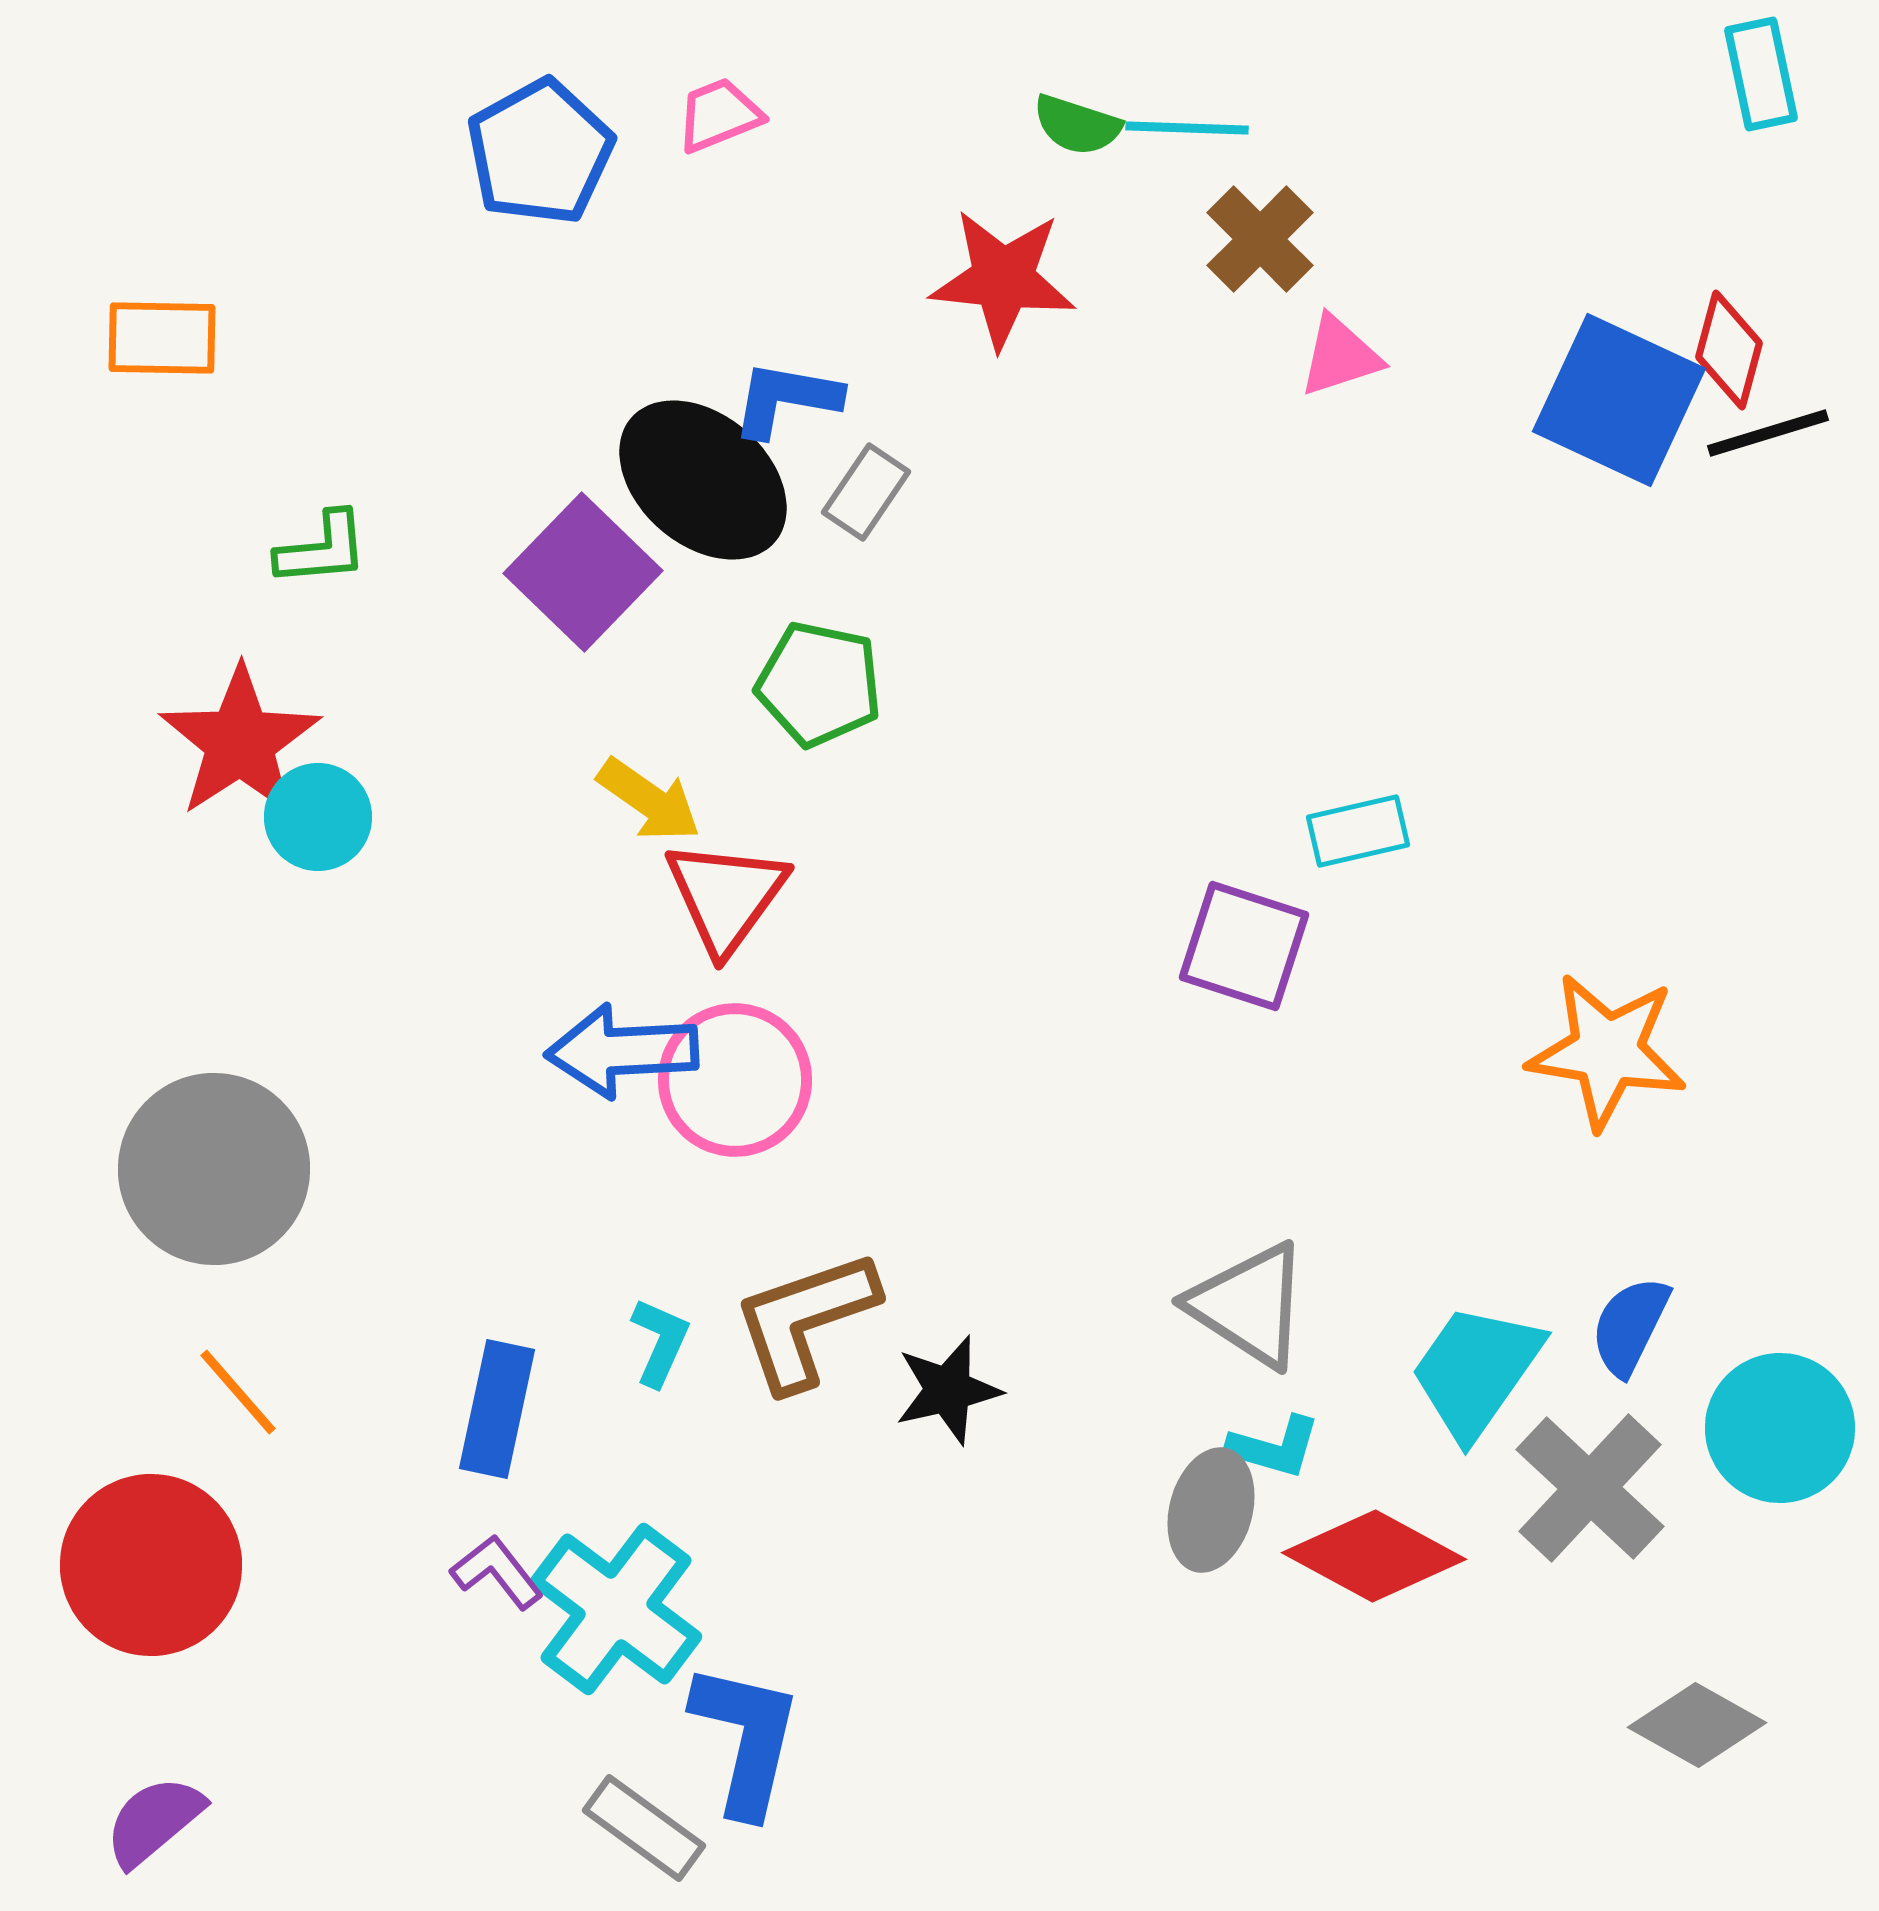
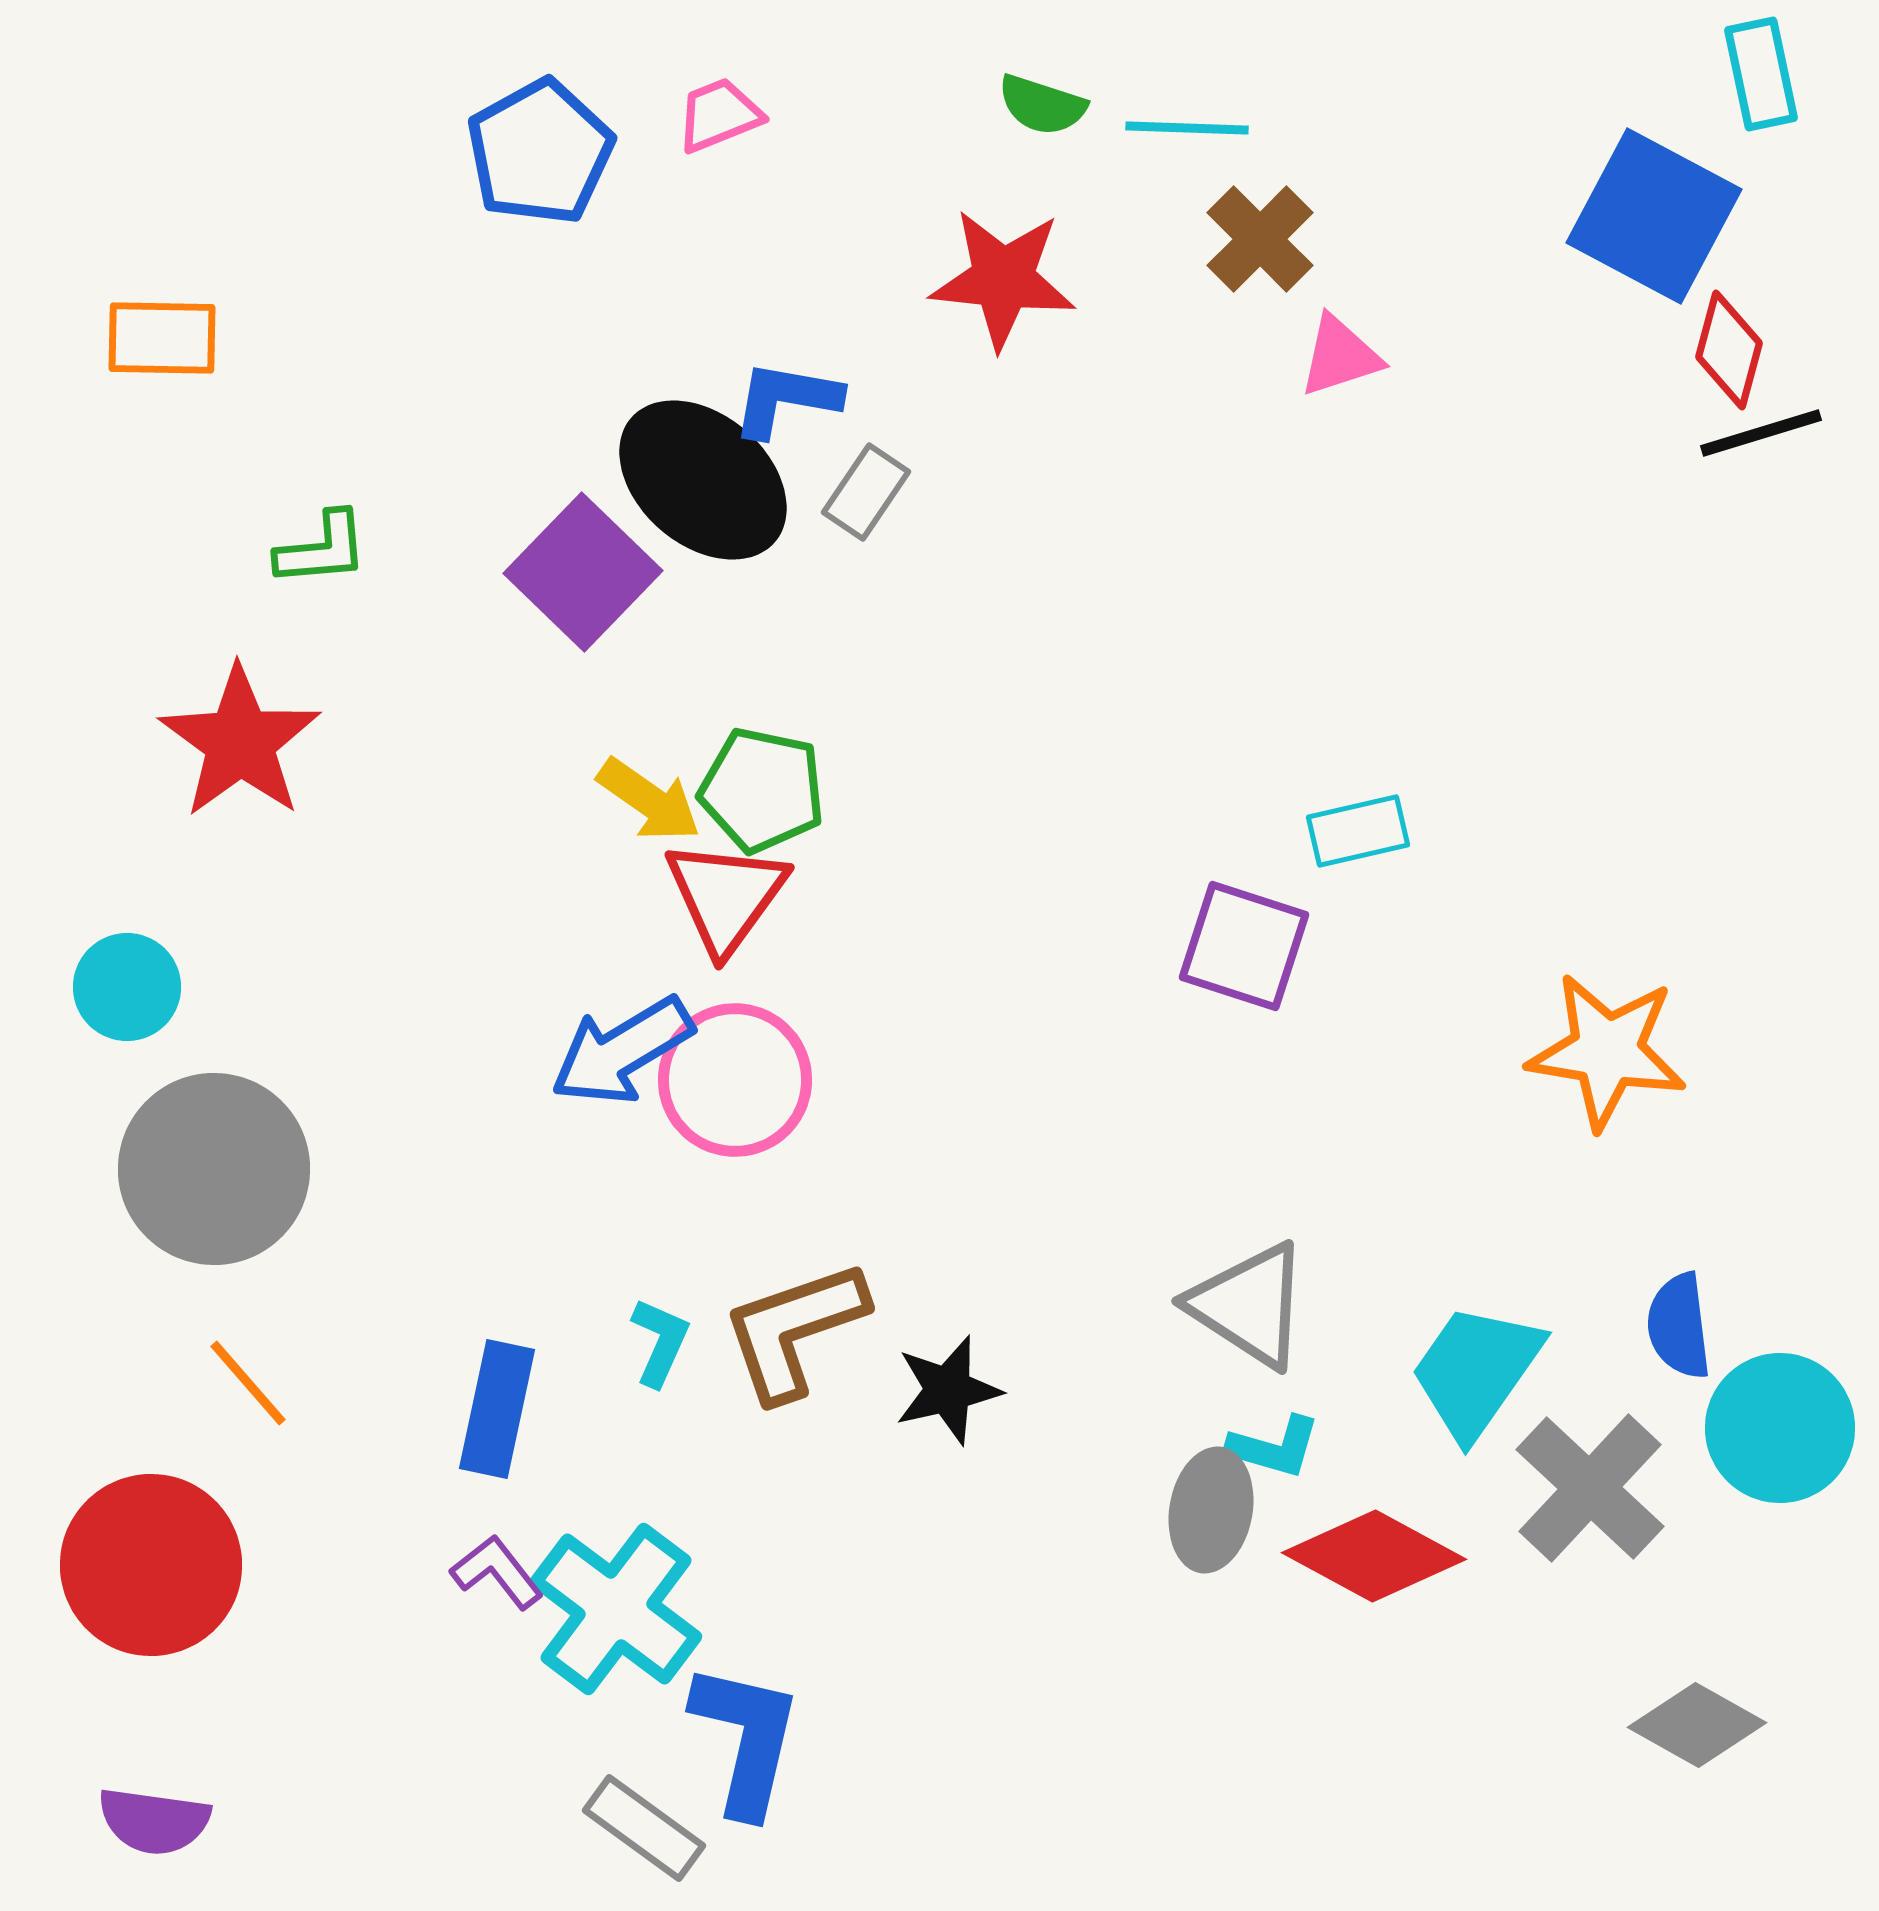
green semicircle at (1077, 125): moved 35 px left, 20 px up
blue square at (1619, 400): moved 35 px right, 184 px up; rotated 3 degrees clockwise
black line at (1768, 433): moved 7 px left
green pentagon at (819, 684): moved 57 px left, 106 px down
red star at (240, 742): rotated 3 degrees counterclockwise
cyan circle at (318, 817): moved 191 px left, 170 px down
blue arrow at (622, 1051): rotated 28 degrees counterclockwise
brown L-shape at (805, 1320): moved 11 px left, 10 px down
blue semicircle at (1630, 1326): moved 49 px right; rotated 33 degrees counterclockwise
orange line at (238, 1392): moved 10 px right, 9 px up
gray ellipse at (1211, 1510): rotated 5 degrees counterclockwise
purple semicircle at (154, 1821): rotated 132 degrees counterclockwise
